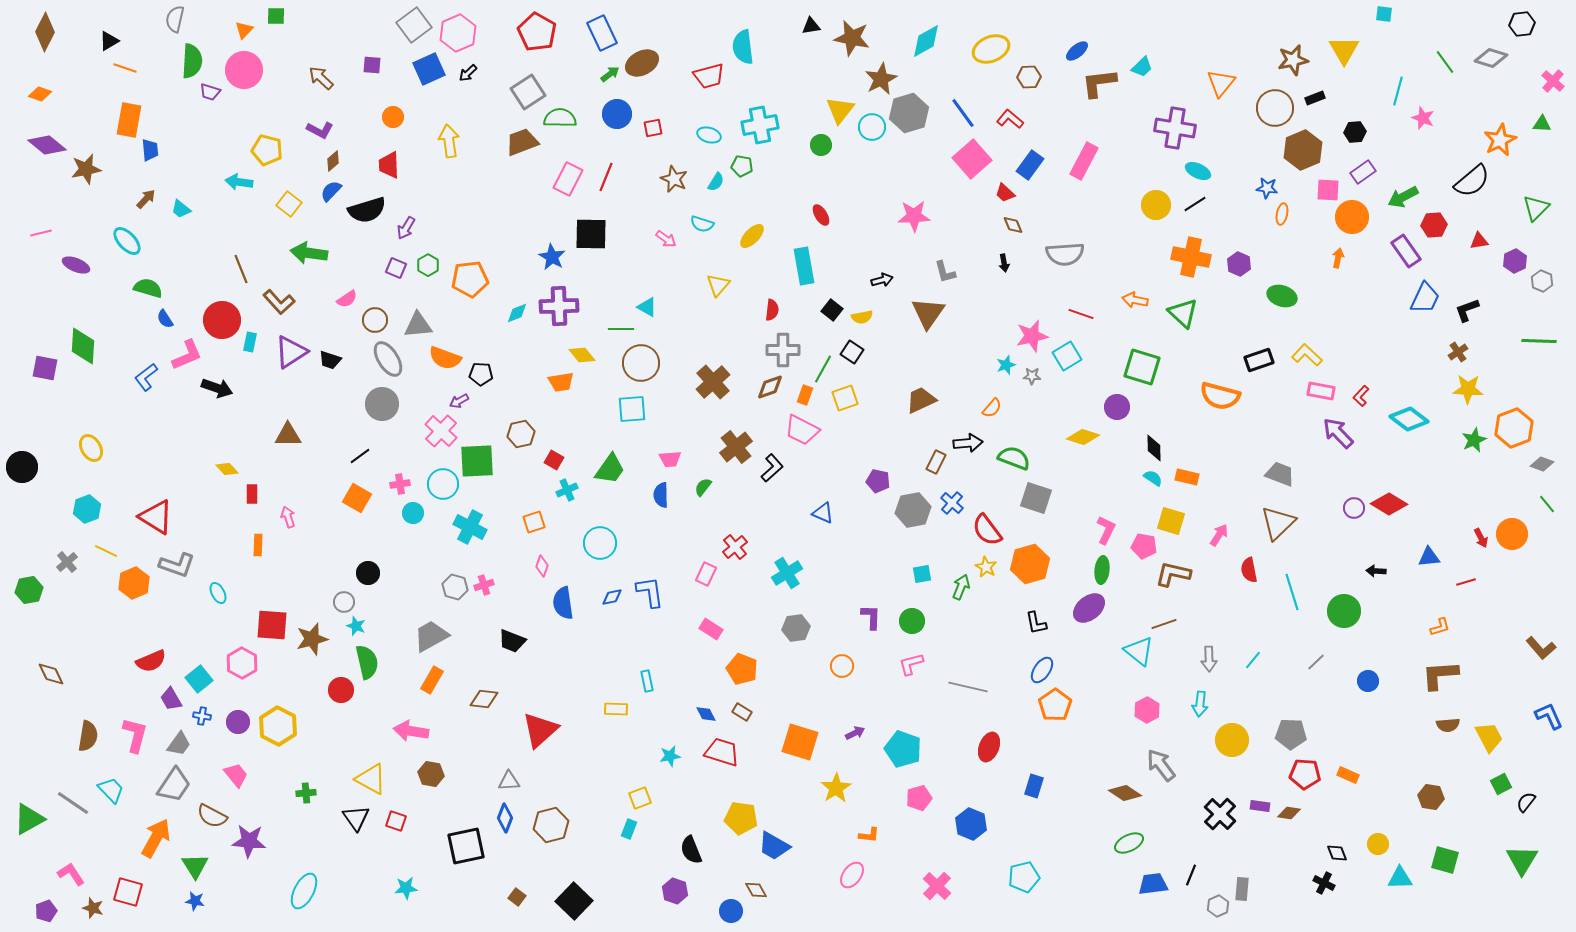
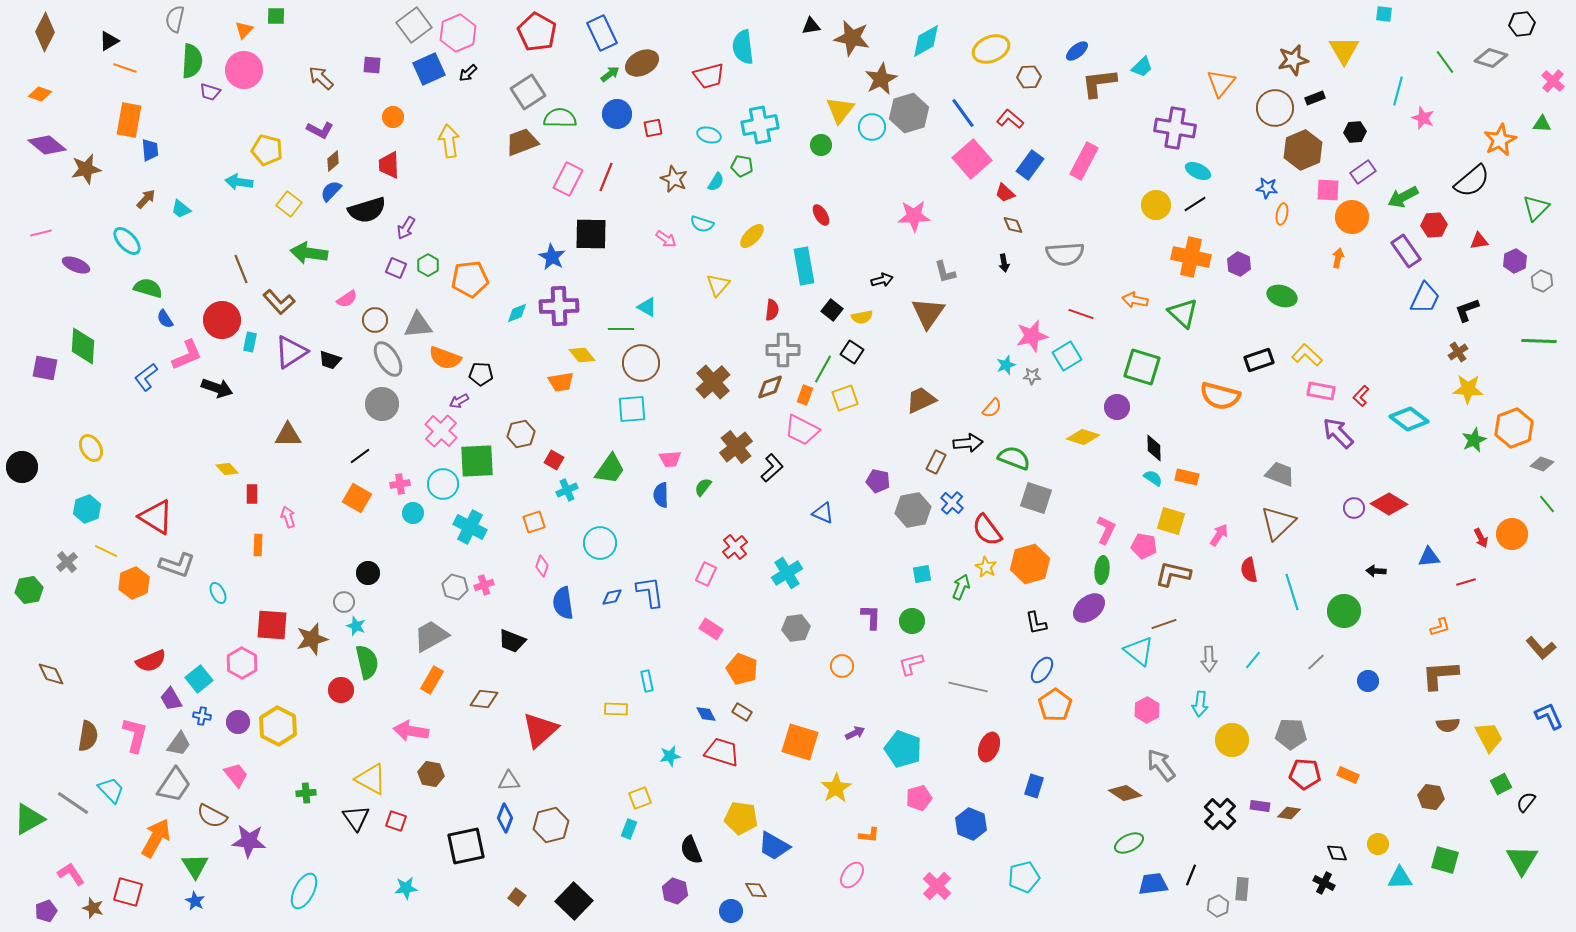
blue star at (195, 901): rotated 18 degrees clockwise
